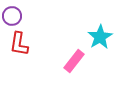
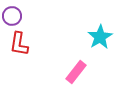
pink rectangle: moved 2 px right, 11 px down
